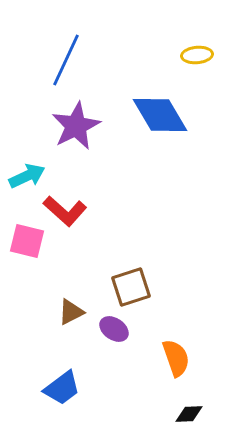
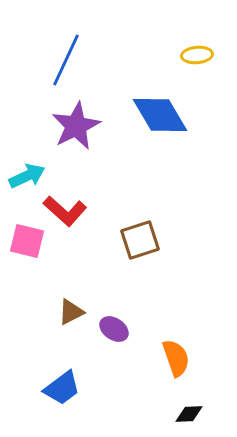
brown square: moved 9 px right, 47 px up
